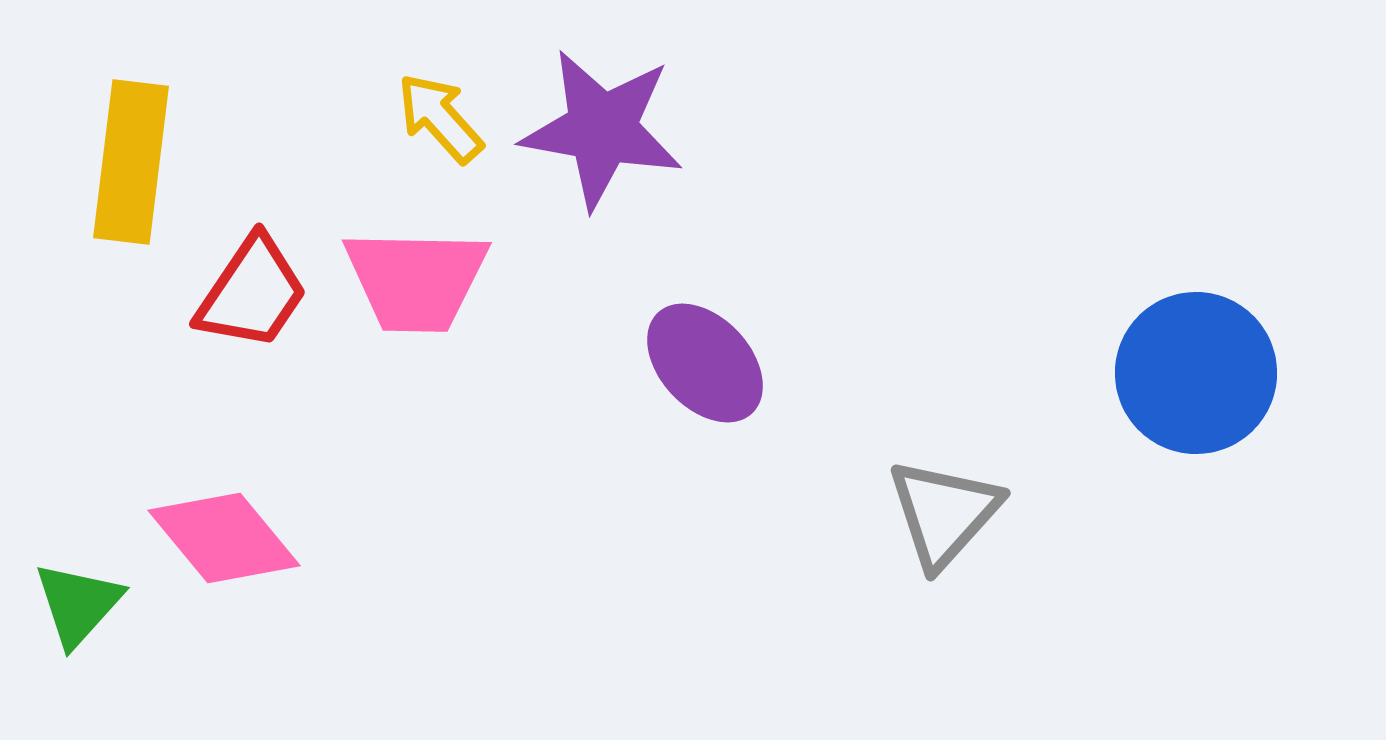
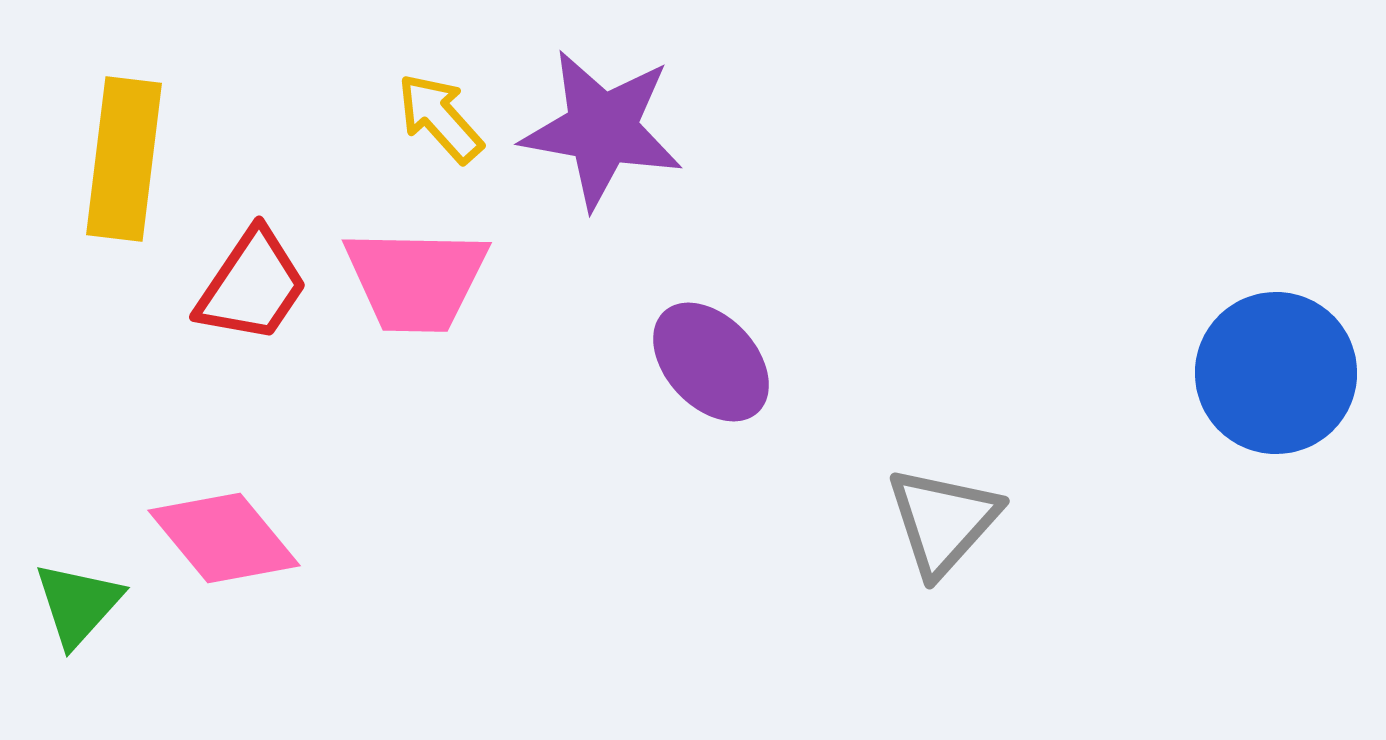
yellow rectangle: moved 7 px left, 3 px up
red trapezoid: moved 7 px up
purple ellipse: moved 6 px right, 1 px up
blue circle: moved 80 px right
gray triangle: moved 1 px left, 8 px down
